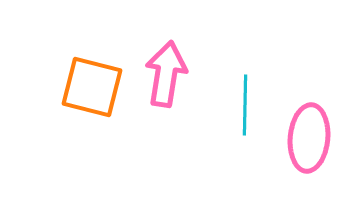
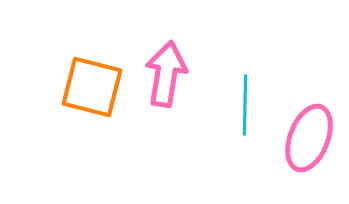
pink ellipse: rotated 16 degrees clockwise
